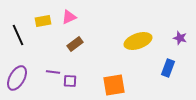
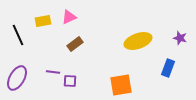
orange square: moved 7 px right
